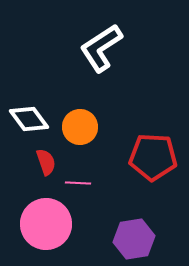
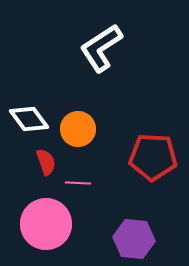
orange circle: moved 2 px left, 2 px down
purple hexagon: rotated 15 degrees clockwise
